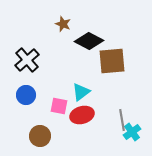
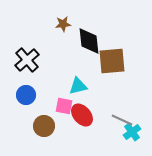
brown star: rotated 28 degrees counterclockwise
black diamond: rotated 56 degrees clockwise
cyan triangle: moved 3 px left, 6 px up; rotated 24 degrees clockwise
pink square: moved 5 px right
red ellipse: rotated 65 degrees clockwise
gray line: rotated 55 degrees counterclockwise
brown circle: moved 4 px right, 10 px up
